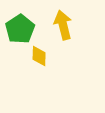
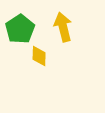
yellow arrow: moved 2 px down
